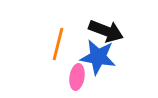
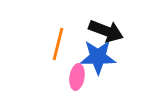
blue star: rotated 9 degrees counterclockwise
